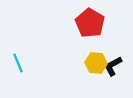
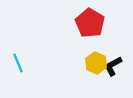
yellow hexagon: rotated 20 degrees clockwise
